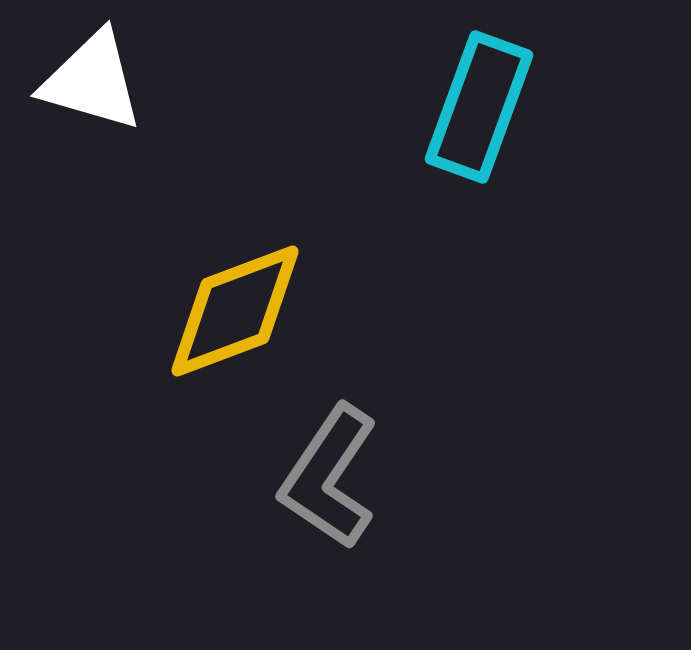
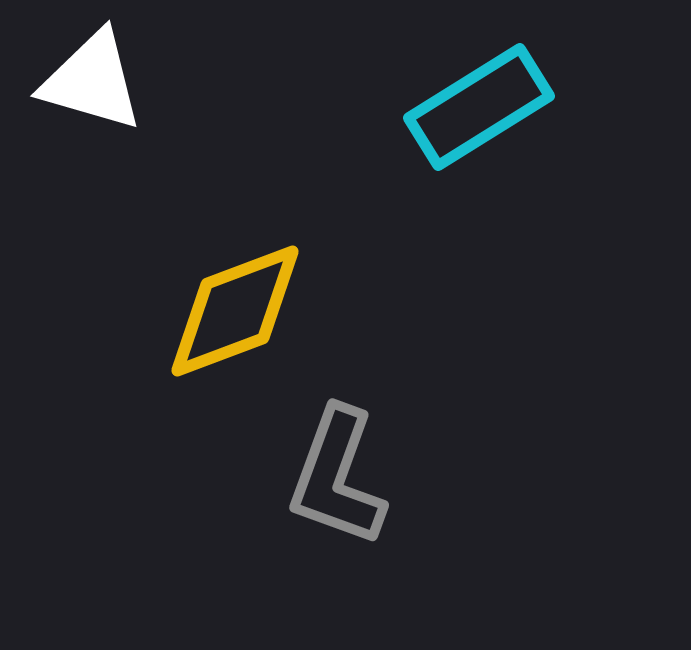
cyan rectangle: rotated 38 degrees clockwise
gray L-shape: moved 8 px right; rotated 14 degrees counterclockwise
